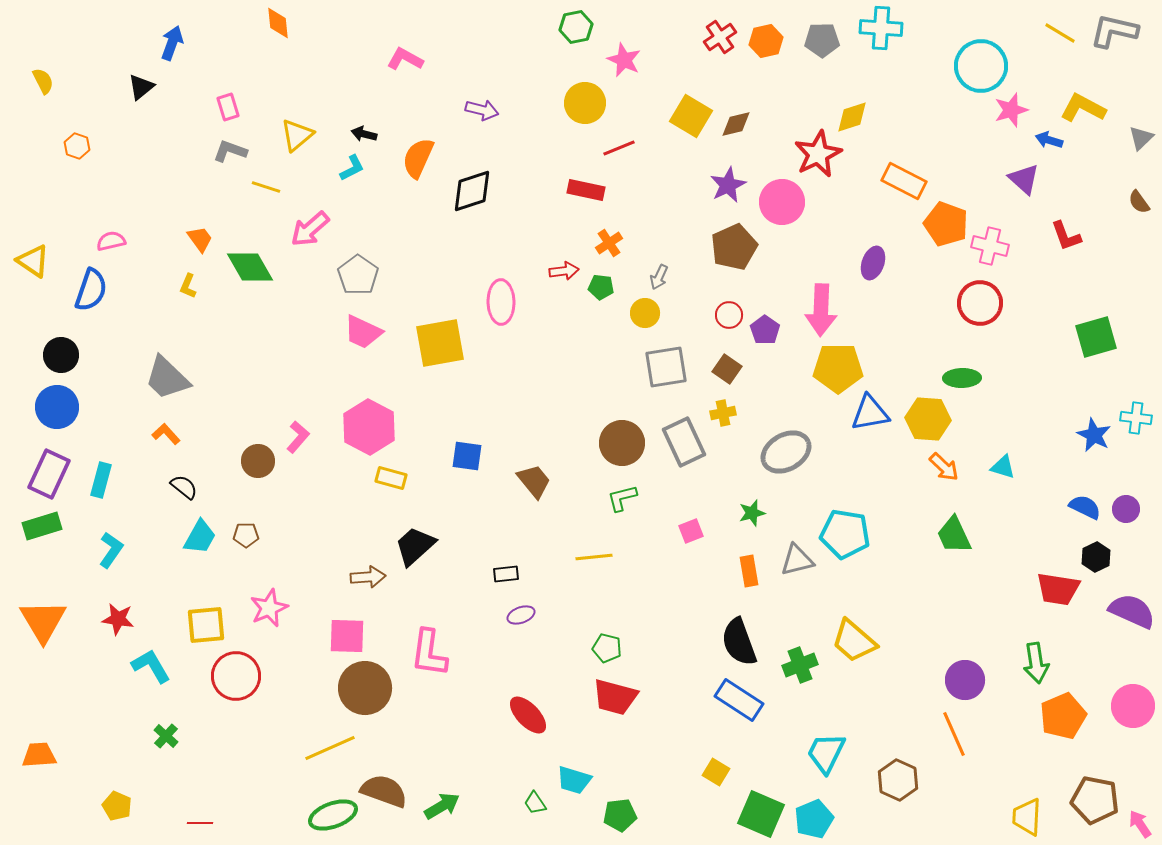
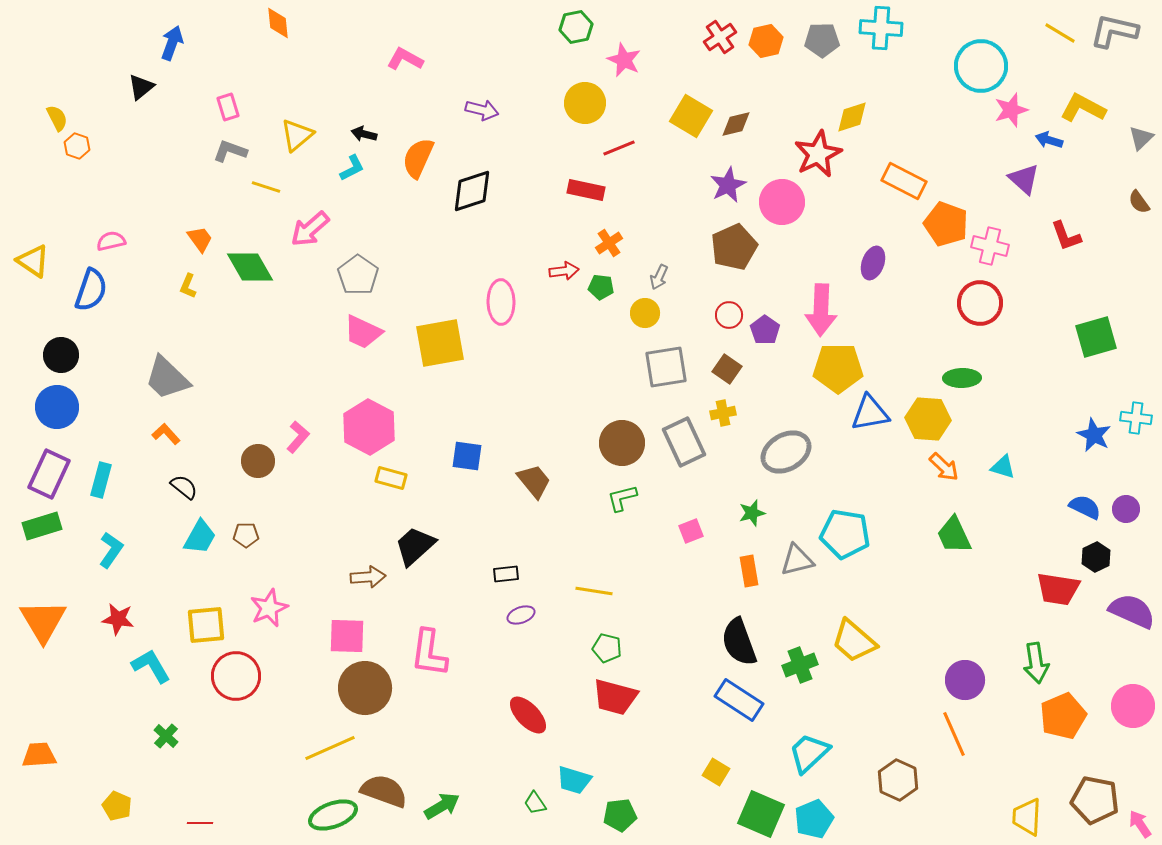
yellow semicircle at (43, 81): moved 14 px right, 37 px down
yellow line at (594, 557): moved 34 px down; rotated 15 degrees clockwise
cyan trapezoid at (826, 753): moved 17 px left; rotated 21 degrees clockwise
